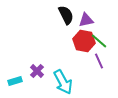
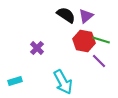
black semicircle: rotated 30 degrees counterclockwise
purple triangle: moved 4 px up; rotated 28 degrees counterclockwise
green line: moved 2 px right, 1 px up; rotated 24 degrees counterclockwise
purple line: rotated 21 degrees counterclockwise
purple cross: moved 23 px up
